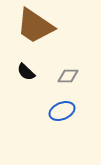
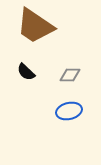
gray diamond: moved 2 px right, 1 px up
blue ellipse: moved 7 px right; rotated 10 degrees clockwise
